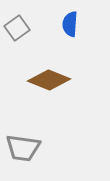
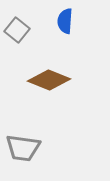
blue semicircle: moved 5 px left, 3 px up
gray square: moved 2 px down; rotated 15 degrees counterclockwise
